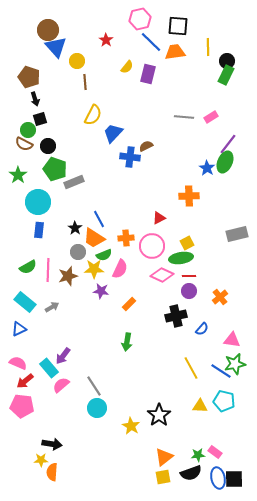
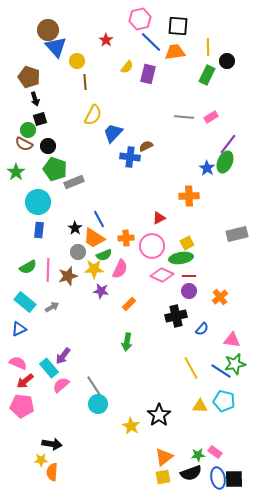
green rectangle at (226, 75): moved 19 px left
green star at (18, 175): moved 2 px left, 3 px up
cyan circle at (97, 408): moved 1 px right, 4 px up
